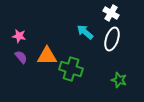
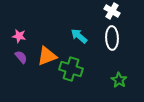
white cross: moved 1 px right, 2 px up
cyan arrow: moved 6 px left, 4 px down
white ellipse: moved 1 px up; rotated 20 degrees counterclockwise
orange triangle: rotated 20 degrees counterclockwise
green star: rotated 14 degrees clockwise
